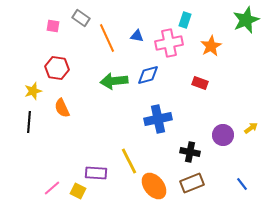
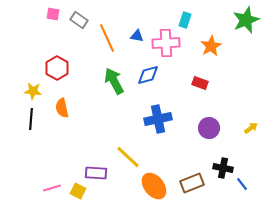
gray rectangle: moved 2 px left, 2 px down
pink square: moved 12 px up
pink cross: moved 3 px left; rotated 8 degrees clockwise
red hexagon: rotated 20 degrees clockwise
green arrow: rotated 68 degrees clockwise
yellow star: rotated 24 degrees clockwise
orange semicircle: rotated 12 degrees clockwise
black line: moved 2 px right, 3 px up
purple circle: moved 14 px left, 7 px up
black cross: moved 33 px right, 16 px down
yellow line: moved 1 px left, 4 px up; rotated 20 degrees counterclockwise
pink line: rotated 24 degrees clockwise
